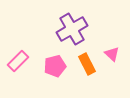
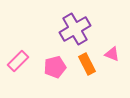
purple cross: moved 3 px right
pink triangle: rotated 21 degrees counterclockwise
pink pentagon: moved 1 px down
